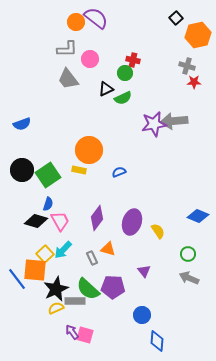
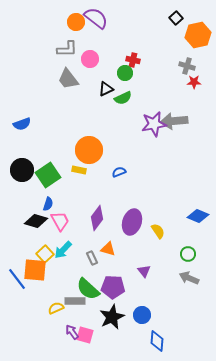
black star at (56, 289): moved 56 px right, 28 px down
